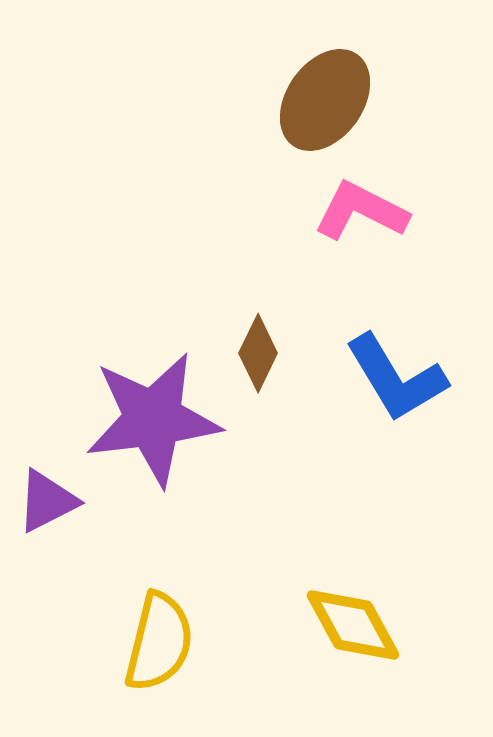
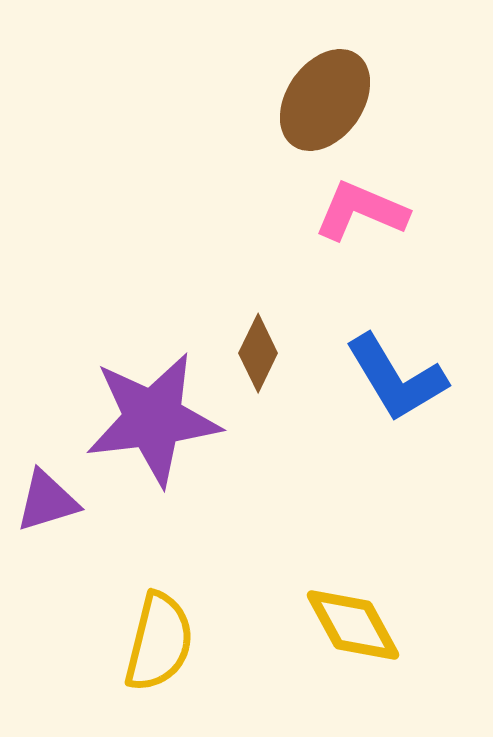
pink L-shape: rotated 4 degrees counterclockwise
purple triangle: rotated 10 degrees clockwise
